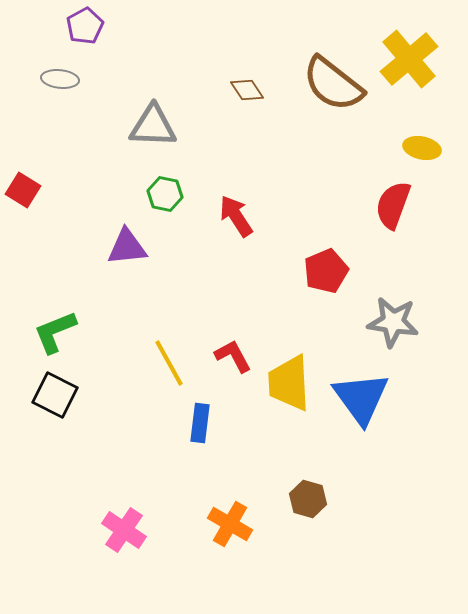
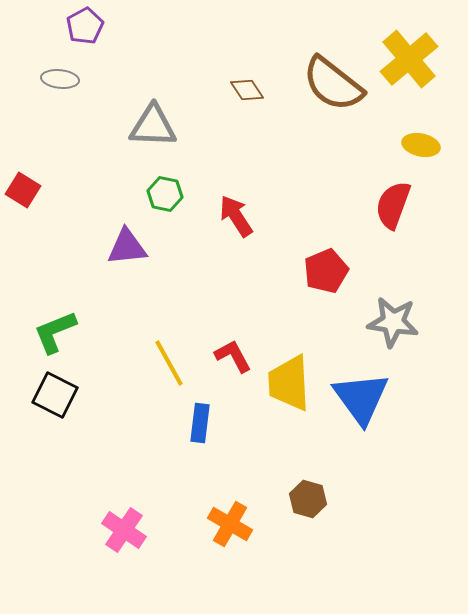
yellow ellipse: moved 1 px left, 3 px up
